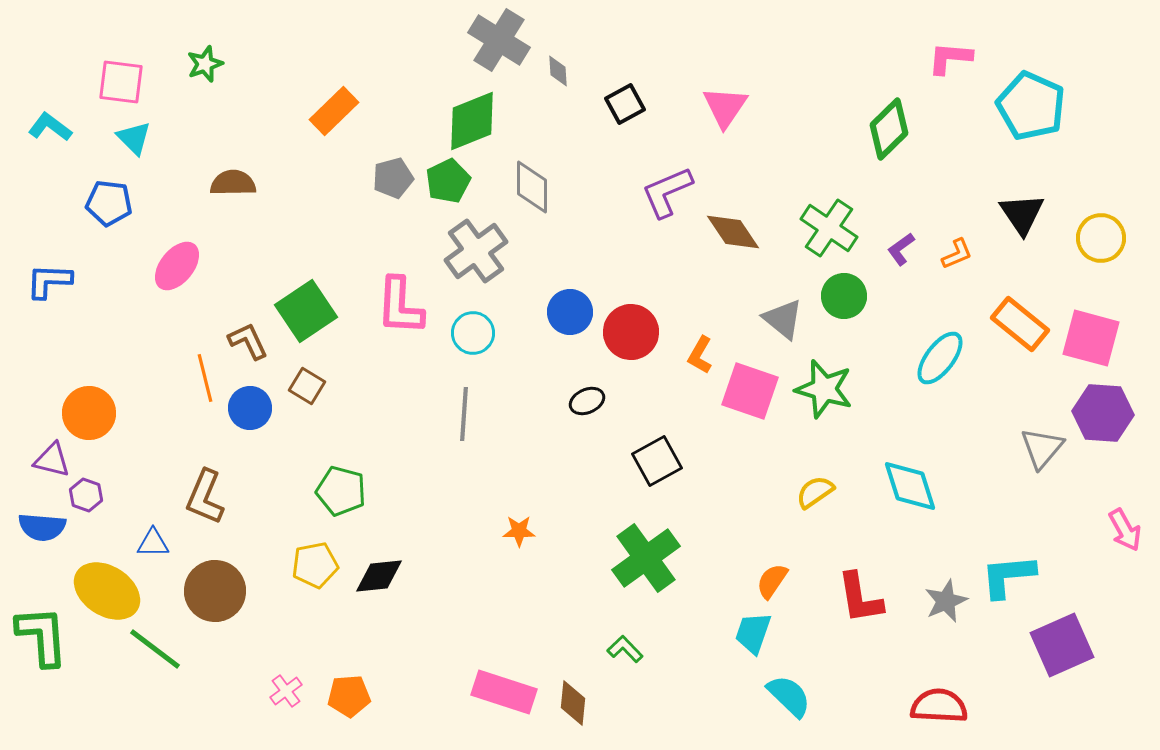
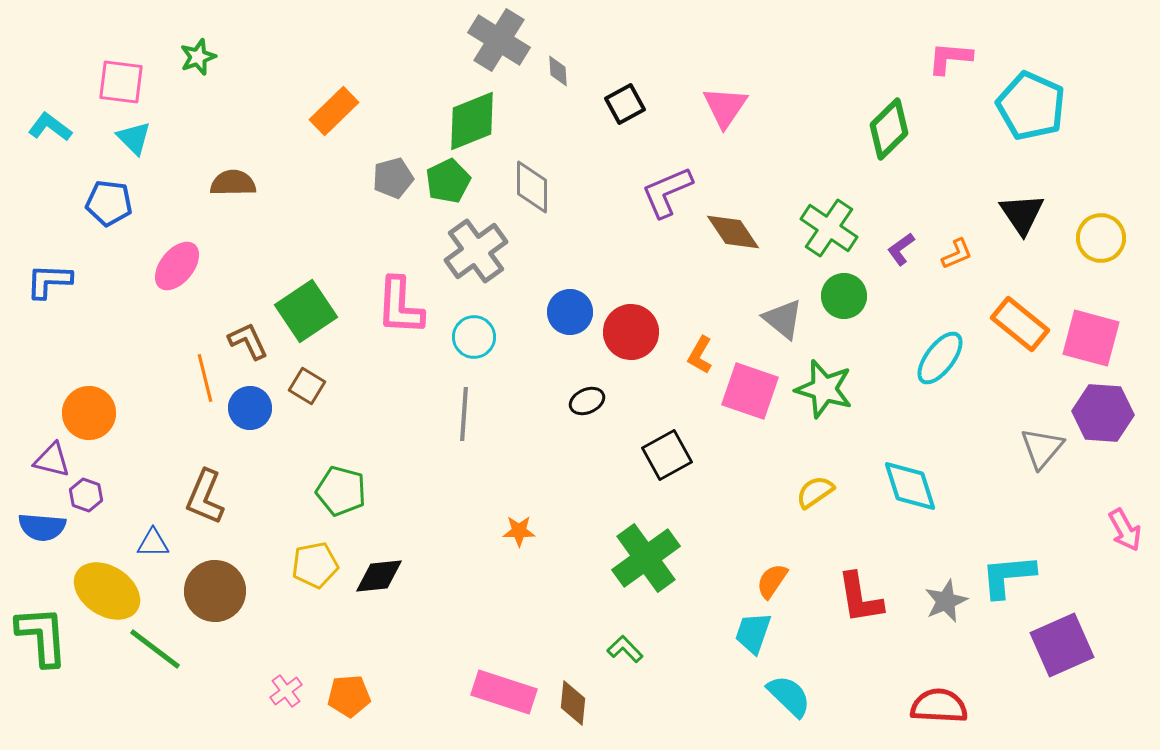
green star at (205, 64): moved 7 px left, 7 px up
cyan circle at (473, 333): moved 1 px right, 4 px down
black square at (657, 461): moved 10 px right, 6 px up
